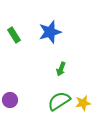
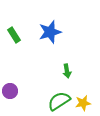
green arrow: moved 6 px right, 2 px down; rotated 32 degrees counterclockwise
purple circle: moved 9 px up
